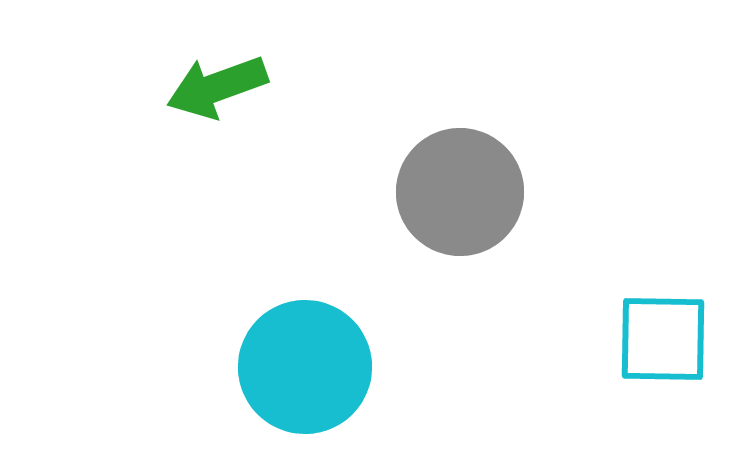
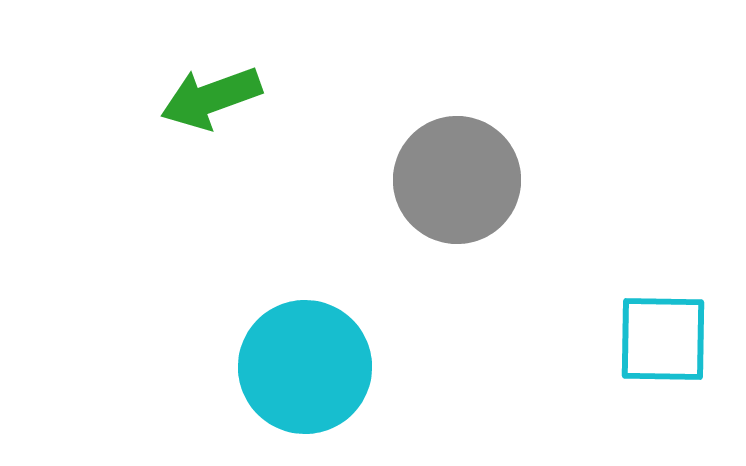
green arrow: moved 6 px left, 11 px down
gray circle: moved 3 px left, 12 px up
